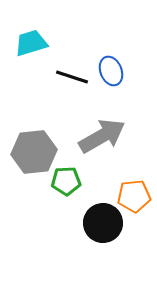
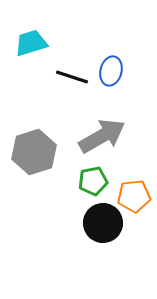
blue ellipse: rotated 36 degrees clockwise
gray hexagon: rotated 12 degrees counterclockwise
green pentagon: moved 27 px right; rotated 8 degrees counterclockwise
